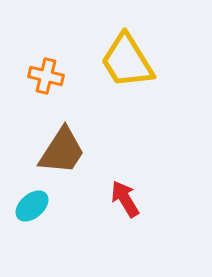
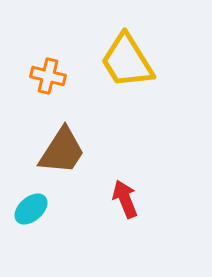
orange cross: moved 2 px right
red arrow: rotated 9 degrees clockwise
cyan ellipse: moved 1 px left, 3 px down
